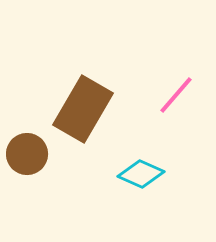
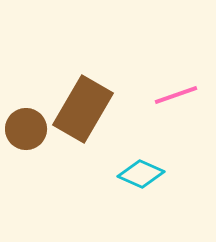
pink line: rotated 30 degrees clockwise
brown circle: moved 1 px left, 25 px up
